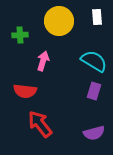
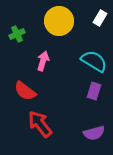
white rectangle: moved 3 px right, 1 px down; rotated 35 degrees clockwise
green cross: moved 3 px left, 1 px up; rotated 21 degrees counterclockwise
red semicircle: rotated 30 degrees clockwise
